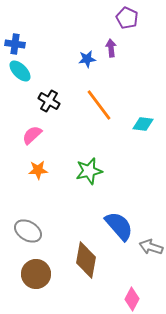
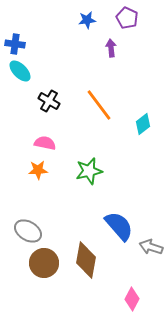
blue star: moved 39 px up
cyan diamond: rotated 45 degrees counterclockwise
pink semicircle: moved 13 px right, 8 px down; rotated 55 degrees clockwise
brown circle: moved 8 px right, 11 px up
